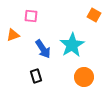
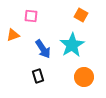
orange square: moved 13 px left
black rectangle: moved 2 px right
